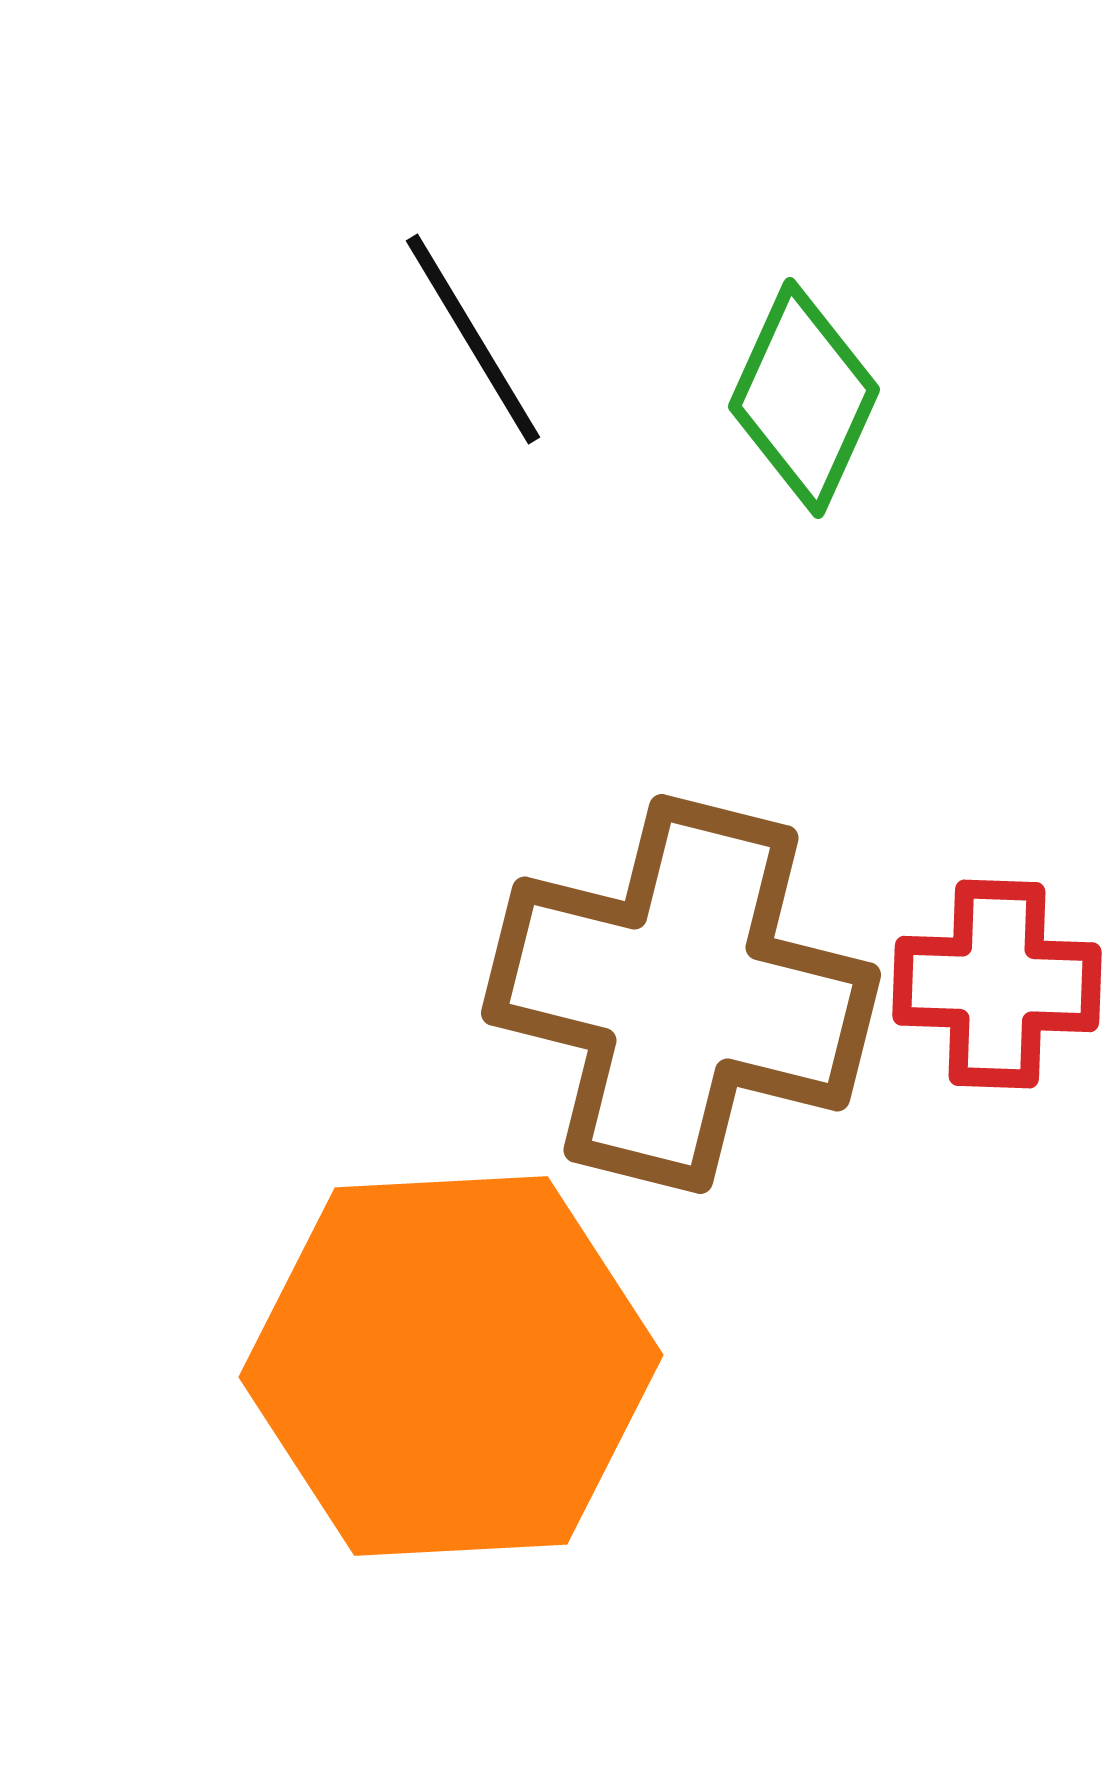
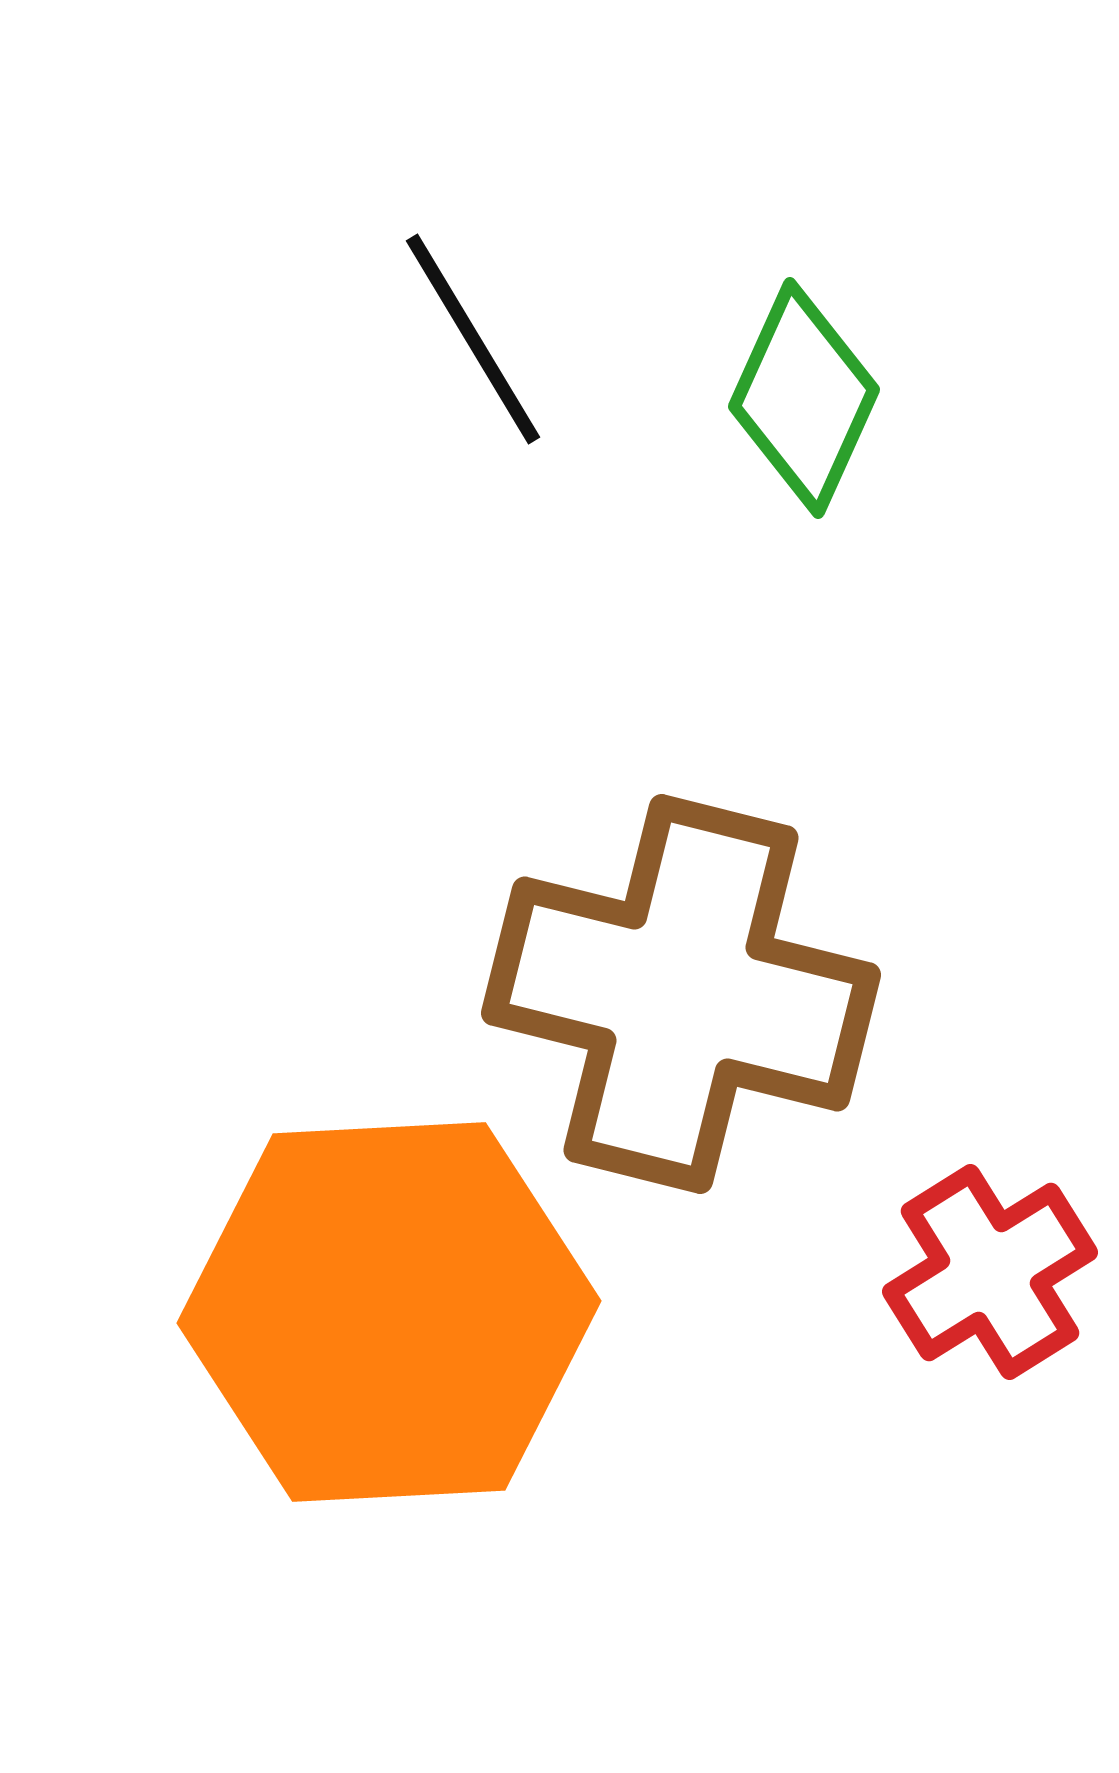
red cross: moved 7 px left, 288 px down; rotated 34 degrees counterclockwise
orange hexagon: moved 62 px left, 54 px up
